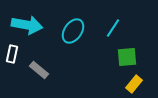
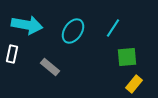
gray rectangle: moved 11 px right, 3 px up
